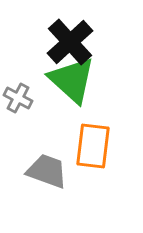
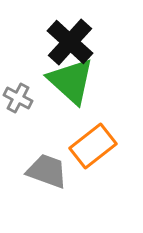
black cross: rotated 6 degrees counterclockwise
green triangle: moved 1 px left, 1 px down
orange rectangle: rotated 45 degrees clockwise
